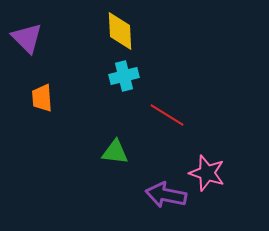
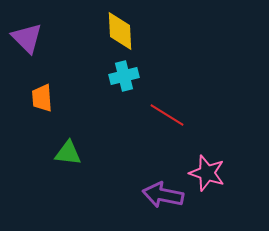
green triangle: moved 47 px left, 1 px down
purple arrow: moved 3 px left
